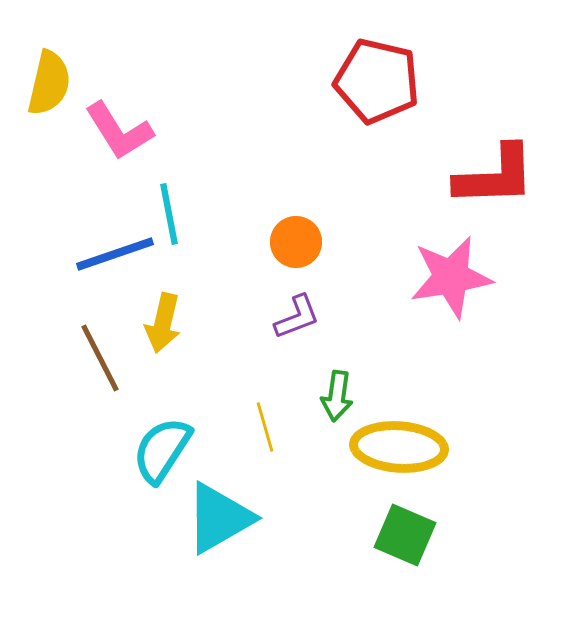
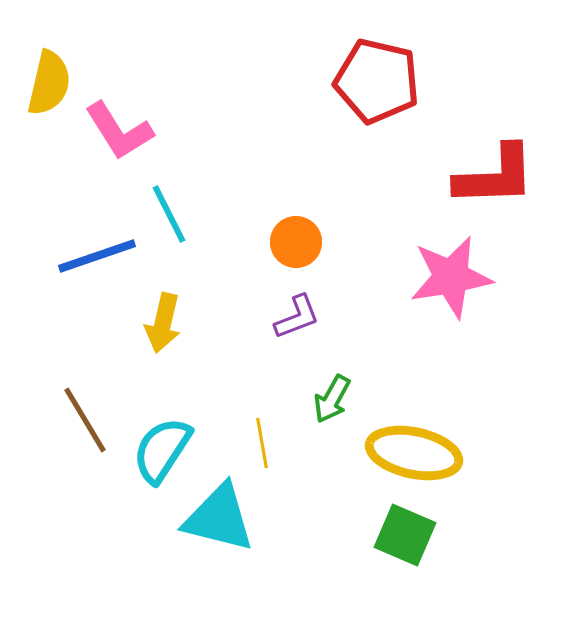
cyan line: rotated 16 degrees counterclockwise
blue line: moved 18 px left, 2 px down
brown line: moved 15 px left, 62 px down; rotated 4 degrees counterclockwise
green arrow: moved 5 px left, 3 px down; rotated 21 degrees clockwise
yellow line: moved 3 px left, 16 px down; rotated 6 degrees clockwise
yellow ellipse: moved 15 px right, 6 px down; rotated 8 degrees clockwise
cyan triangle: rotated 44 degrees clockwise
